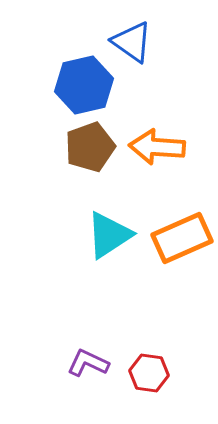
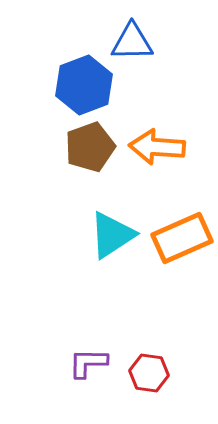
blue triangle: rotated 36 degrees counterclockwise
blue hexagon: rotated 8 degrees counterclockwise
cyan triangle: moved 3 px right
purple L-shape: rotated 24 degrees counterclockwise
